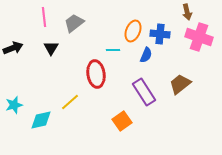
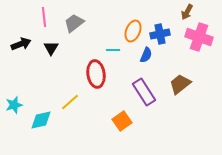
brown arrow: rotated 42 degrees clockwise
blue cross: rotated 18 degrees counterclockwise
black arrow: moved 8 px right, 4 px up
